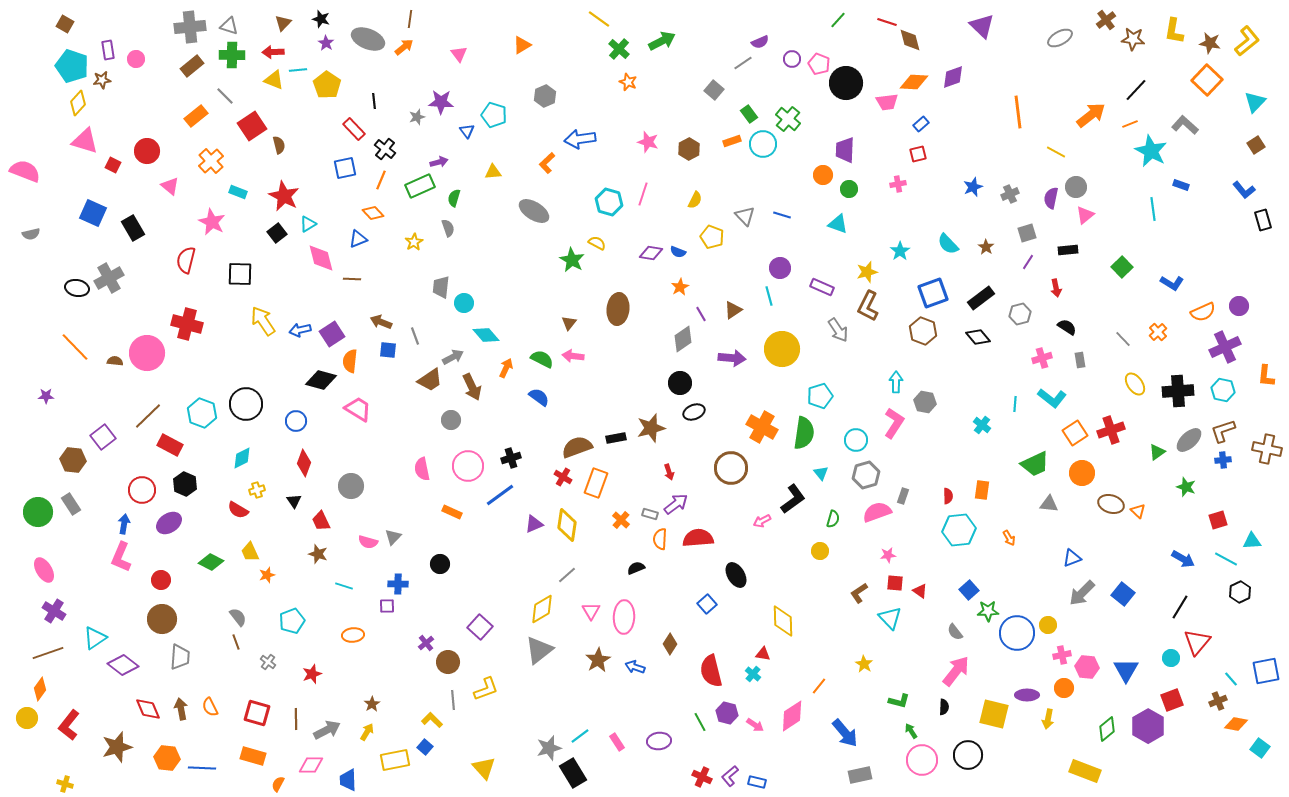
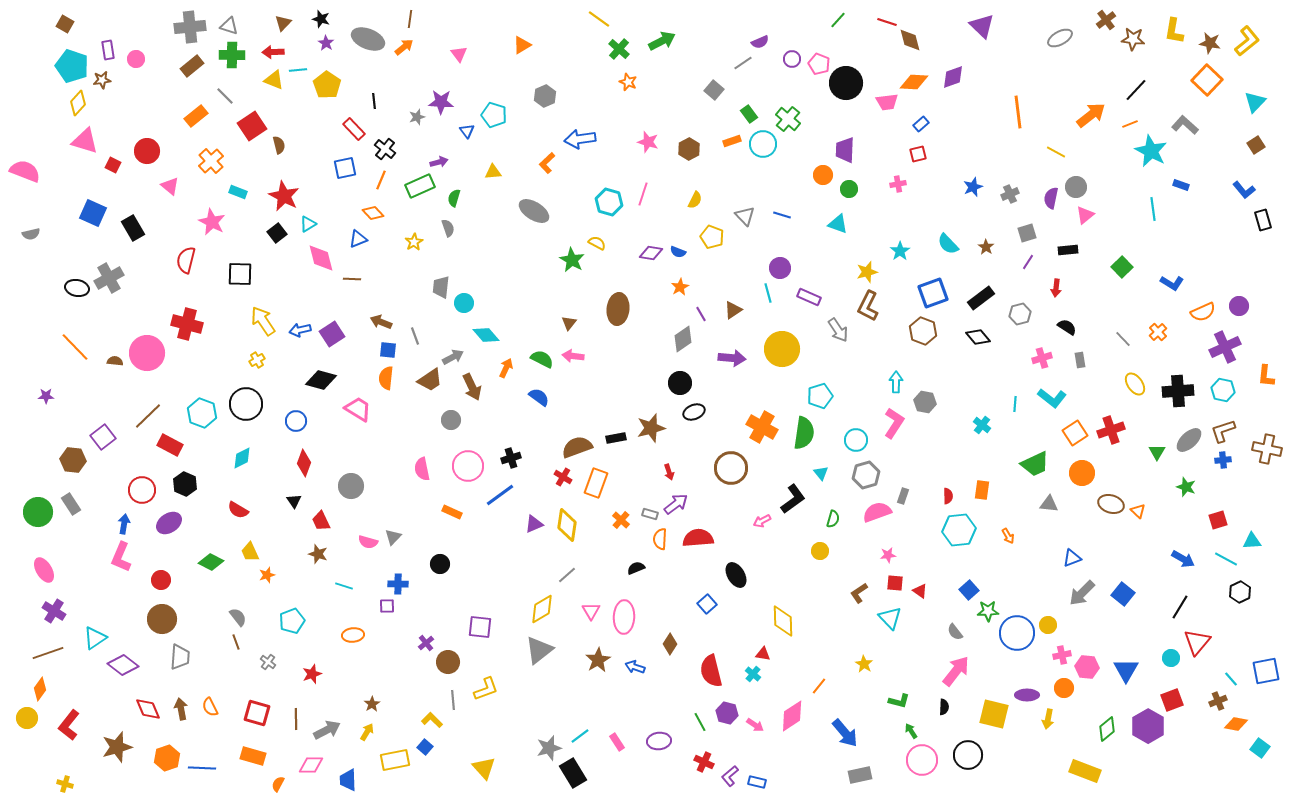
purple rectangle at (822, 287): moved 13 px left, 10 px down
red arrow at (1056, 288): rotated 18 degrees clockwise
cyan line at (769, 296): moved 1 px left, 3 px up
orange semicircle at (350, 361): moved 36 px right, 17 px down
green triangle at (1157, 452): rotated 24 degrees counterclockwise
yellow cross at (257, 490): moved 130 px up; rotated 14 degrees counterclockwise
orange arrow at (1009, 538): moved 1 px left, 2 px up
purple square at (480, 627): rotated 35 degrees counterclockwise
orange hexagon at (167, 758): rotated 25 degrees counterclockwise
red cross at (702, 777): moved 2 px right, 15 px up
